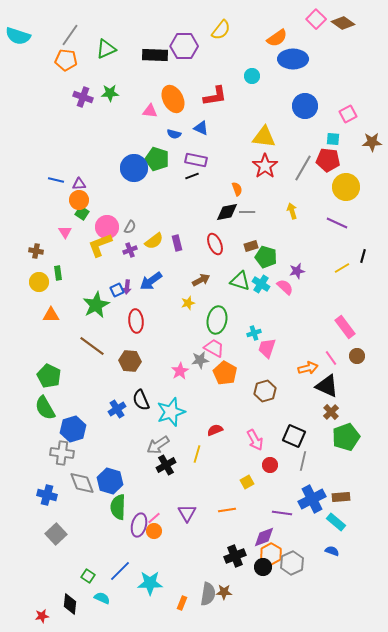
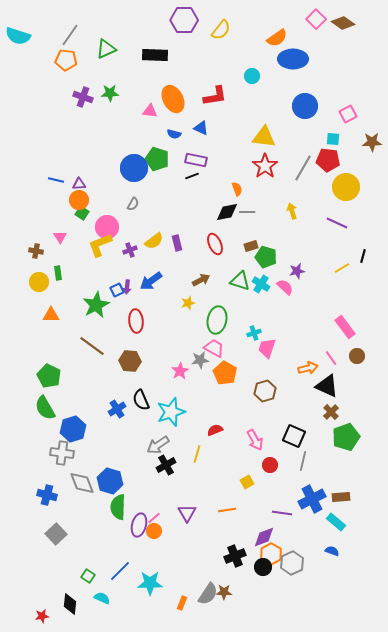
purple hexagon at (184, 46): moved 26 px up
gray semicircle at (130, 227): moved 3 px right, 23 px up
pink triangle at (65, 232): moved 5 px left, 5 px down
gray semicircle at (208, 594): rotated 25 degrees clockwise
